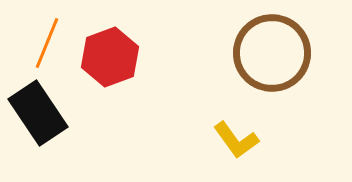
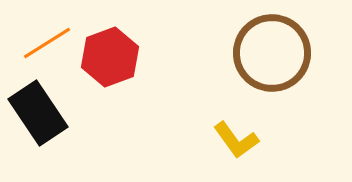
orange line: rotated 36 degrees clockwise
